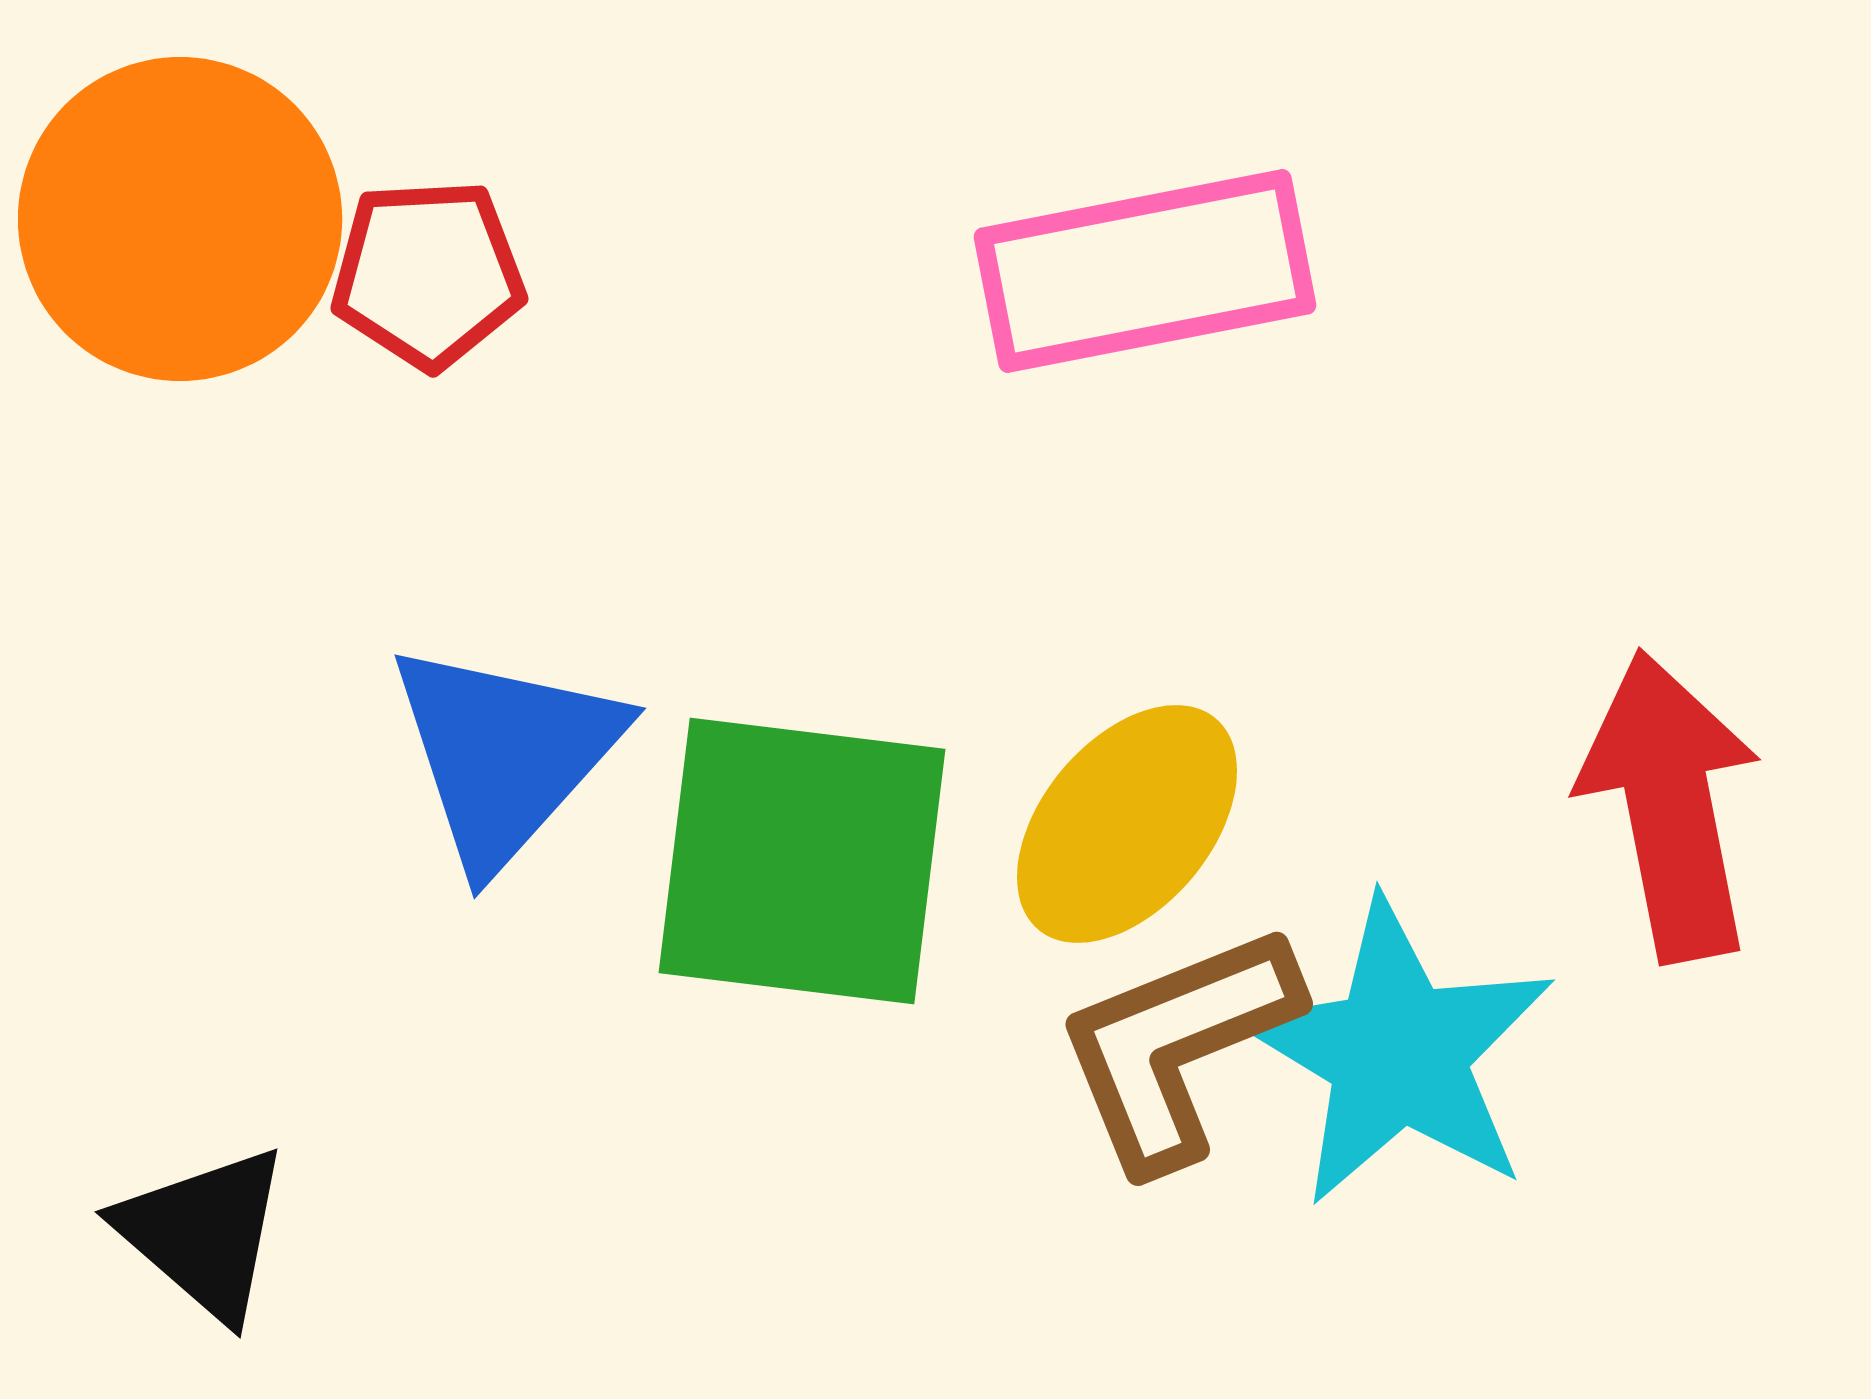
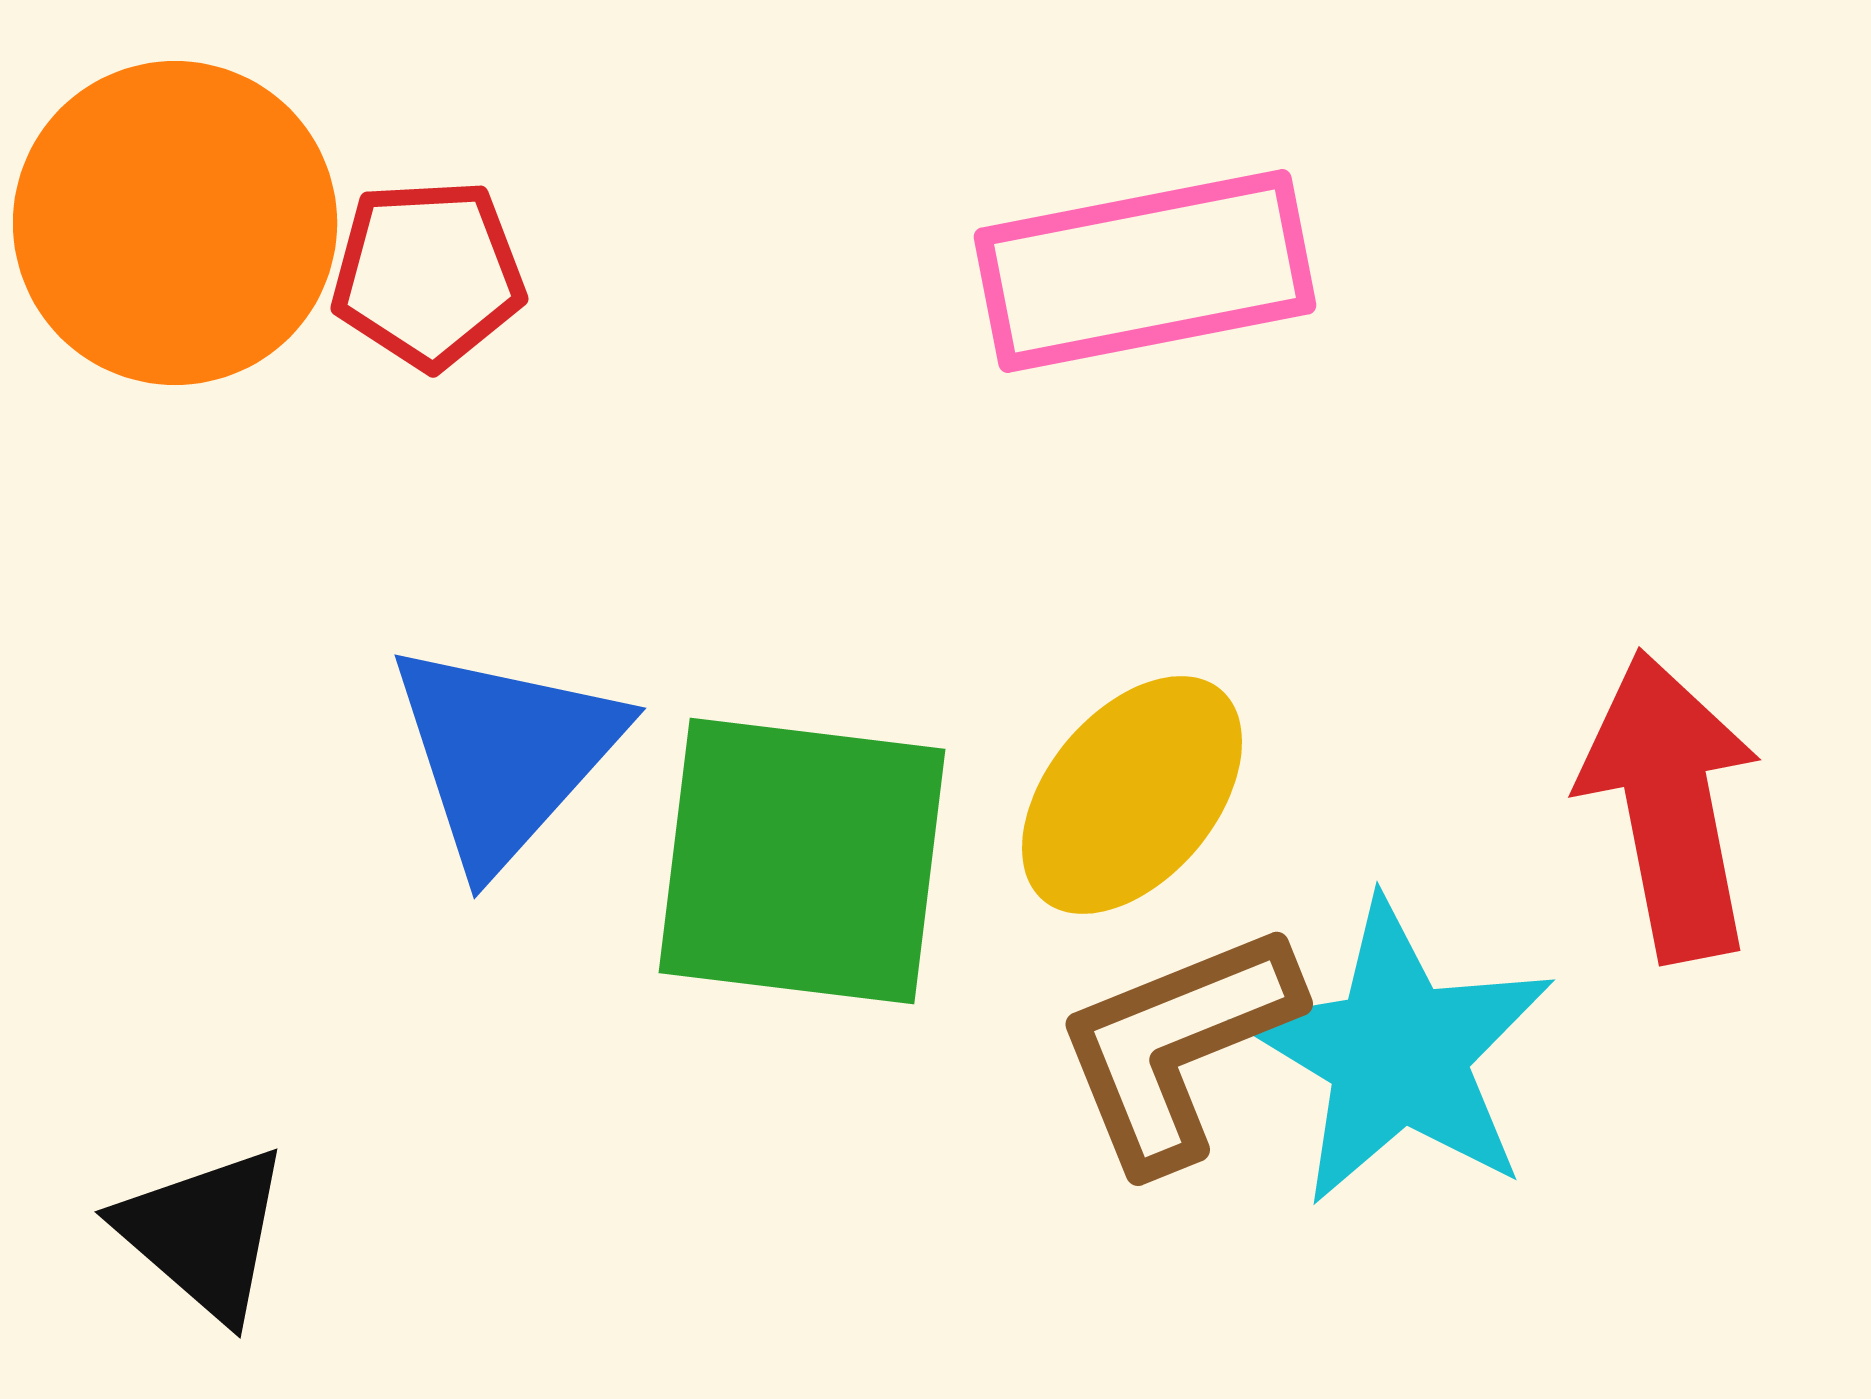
orange circle: moved 5 px left, 4 px down
yellow ellipse: moved 5 px right, 29 px up
